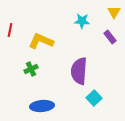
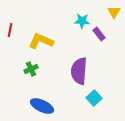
purple rectangle: moved 11 px left, 3 px up
blue ellipse: rotated 30 degrees clockwise
